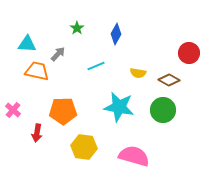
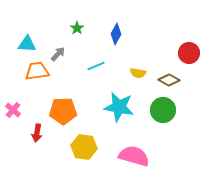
orange trapezoid: rotated 20 degrees counterclockwise
